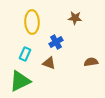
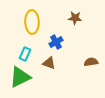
green triangle: moved 4 px up
